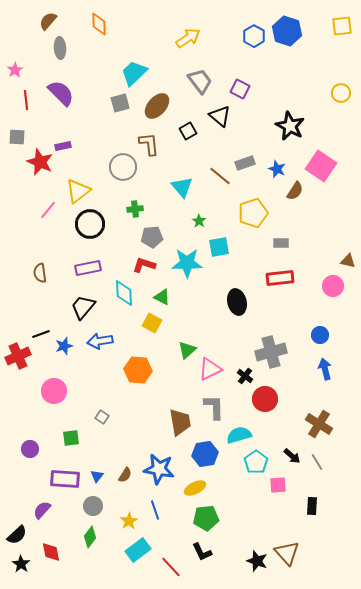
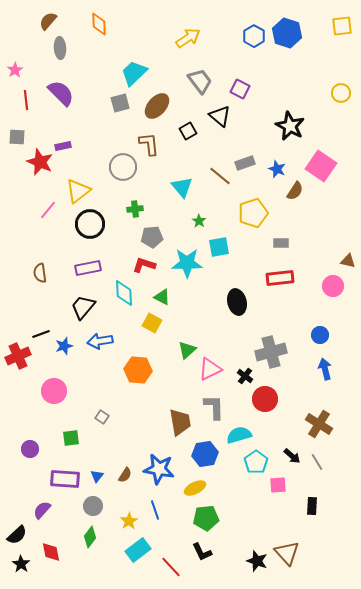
blue hexagon at (287, 31): moved 2 px down
